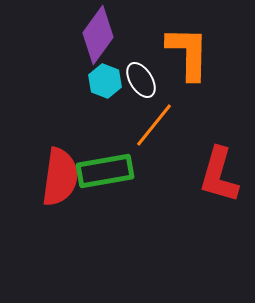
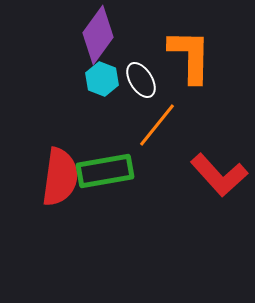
orange L-shape: moved 2 px right, 3 px down
cyan hexagon: moved 3 px left, 2 px up
orange line: moved 3 px right
red L-shape: rotated 58 degrees counterclockwise
